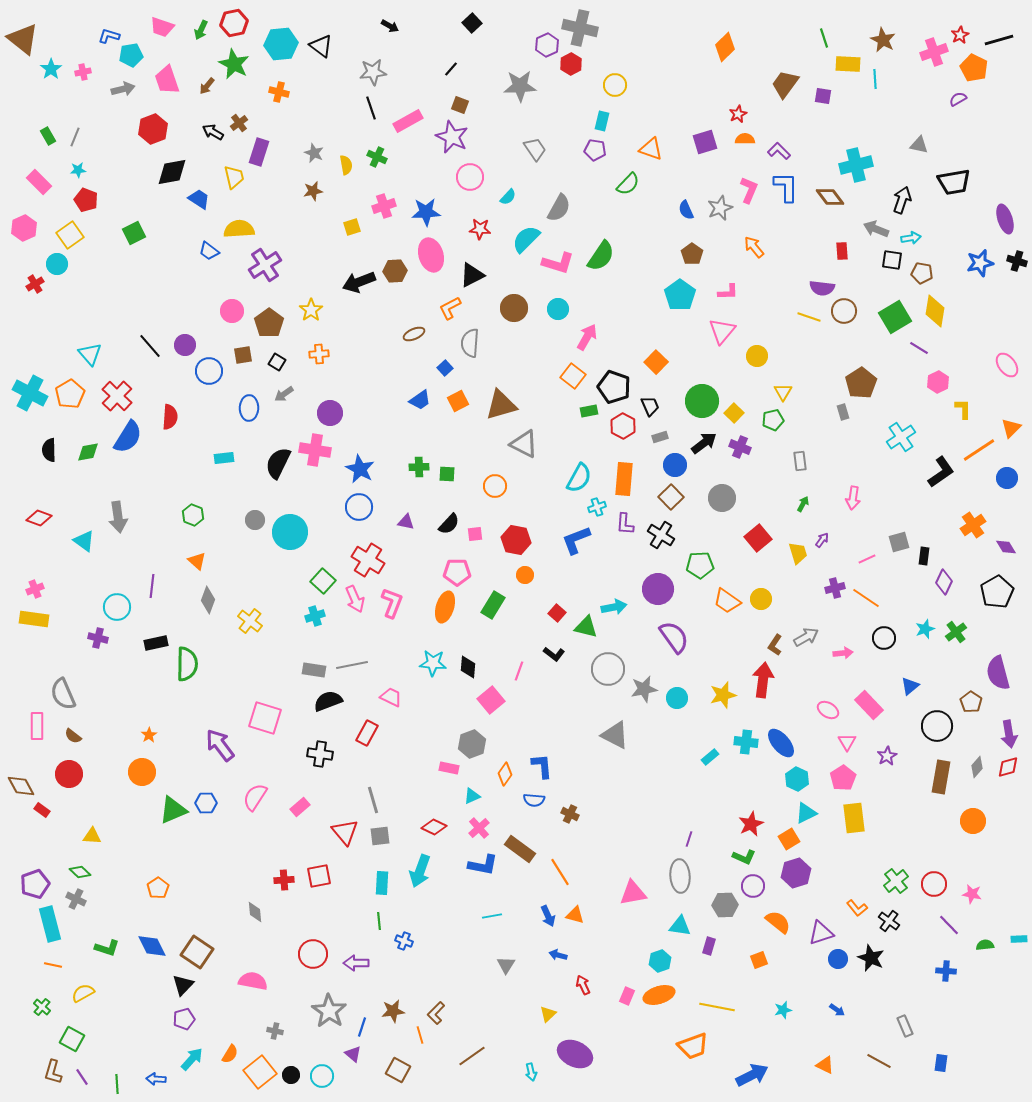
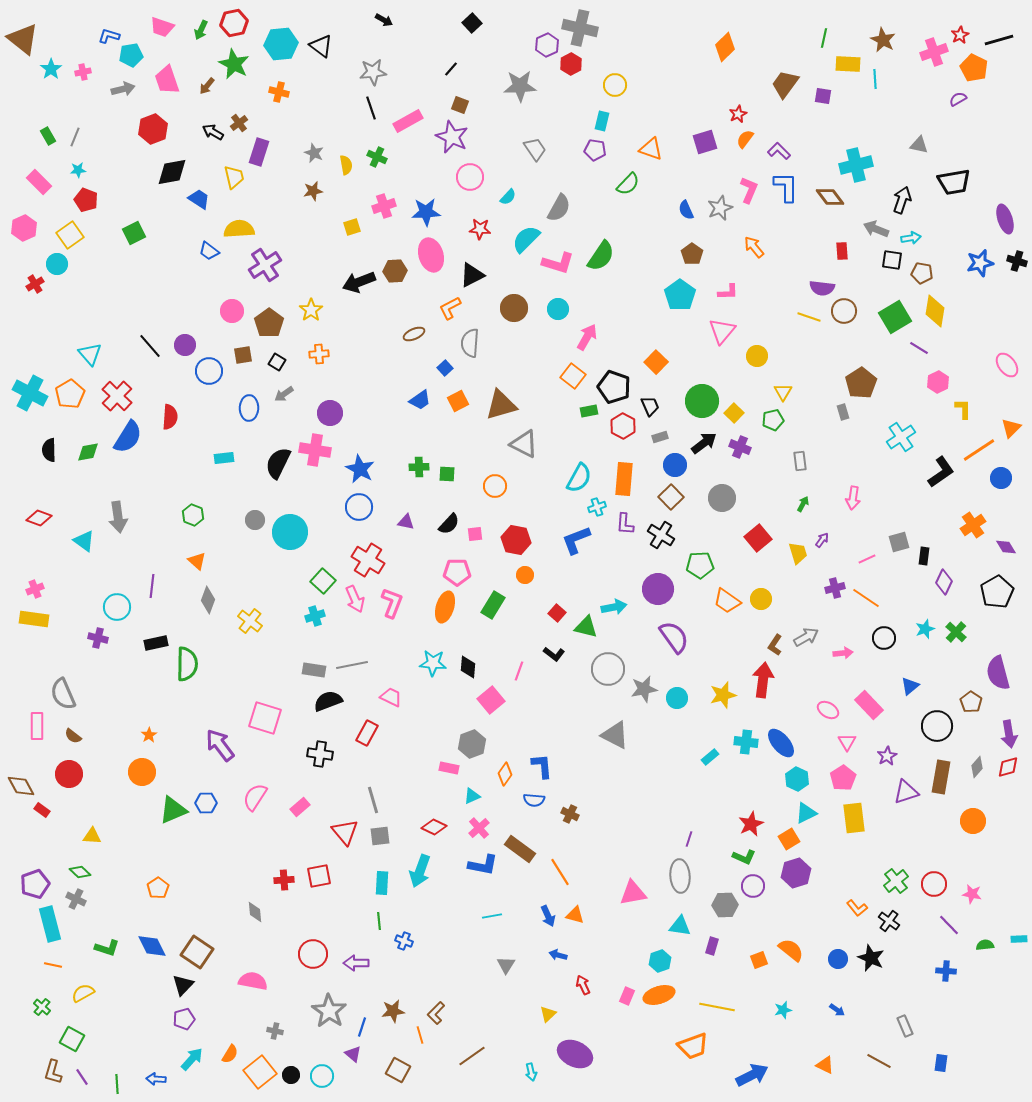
black arrow at (390, 26): moved 6 px left, 6 px up
green line at (824, 38): rotated 30 degrees clockwise
orange semicircle at (745, 139): rotated 54 degrees counterclockwise
blue circle at (1007, 478): moved 6 px left
green cross at (956, 632): rotated 10 degrees counterclockwise
orange semicircle at (778, 922): moved 13 px right, 28 px down
purple triangle at (821, 933): moved 85 px right, 141 px up
purple rectangle at (709, 946): moved 3 px right
